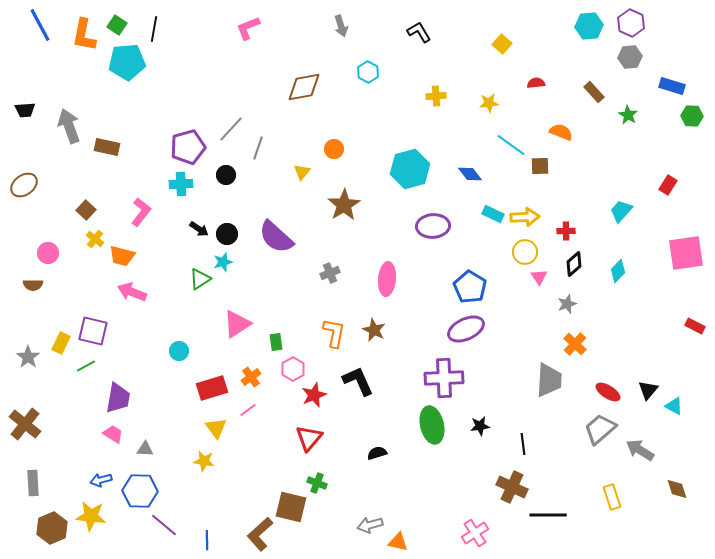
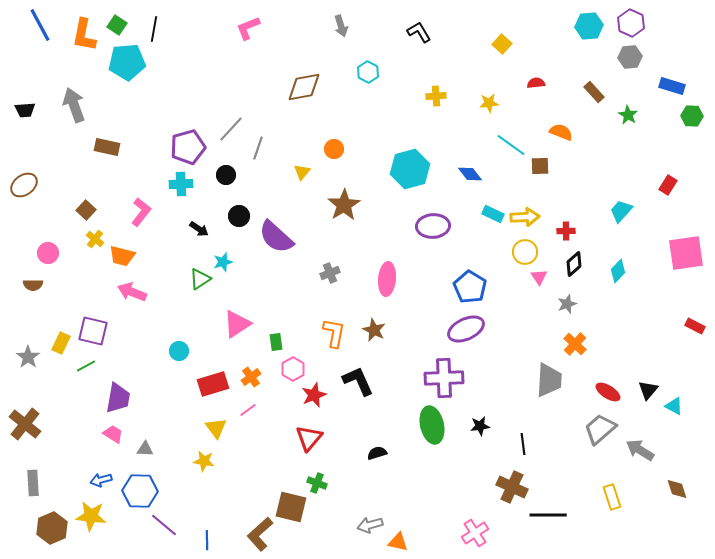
gray arrow at (69, 126): moved 5 px right, 21 px up
black circle at (227, 234): moved 12 px right, 18 px up
red rectangle at (212, 388): moved 1 px right, 4 px up
